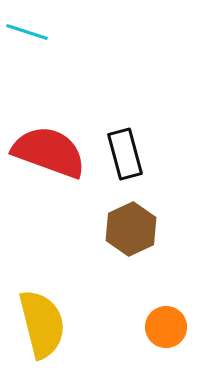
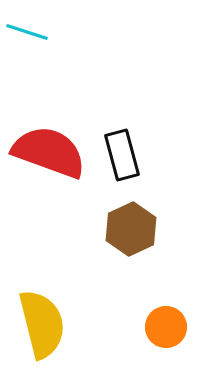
black rectangle: moved 3 px left, 1 px down
